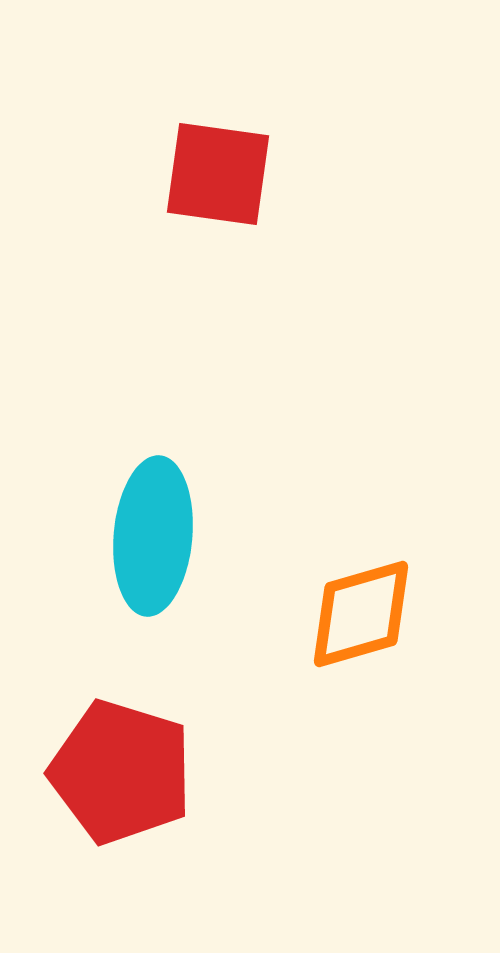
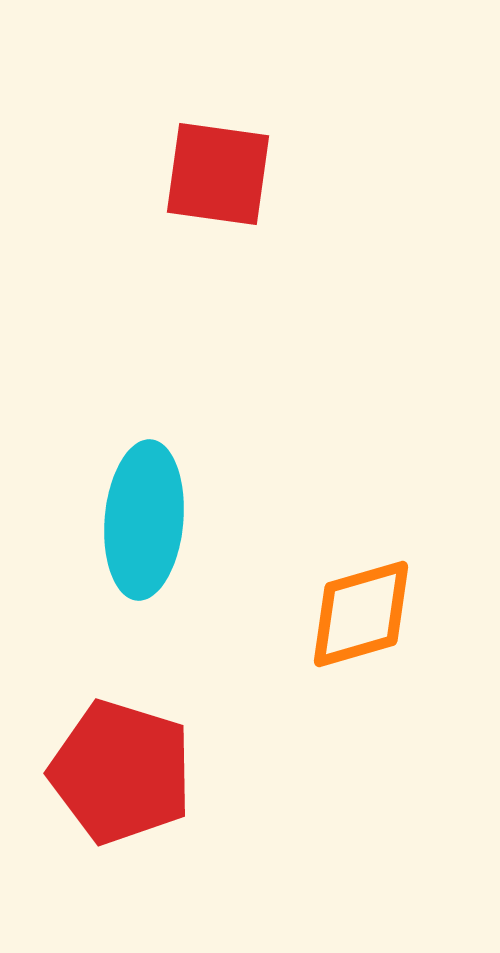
cyan ellipse: moved 9 px left, 16 px up
